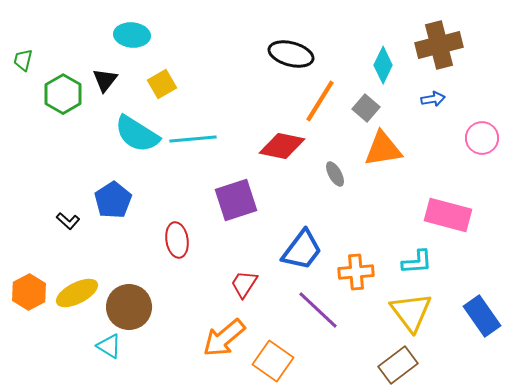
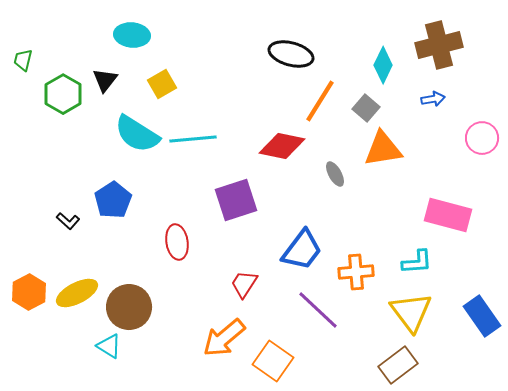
red ellipse: moved 2 px down
